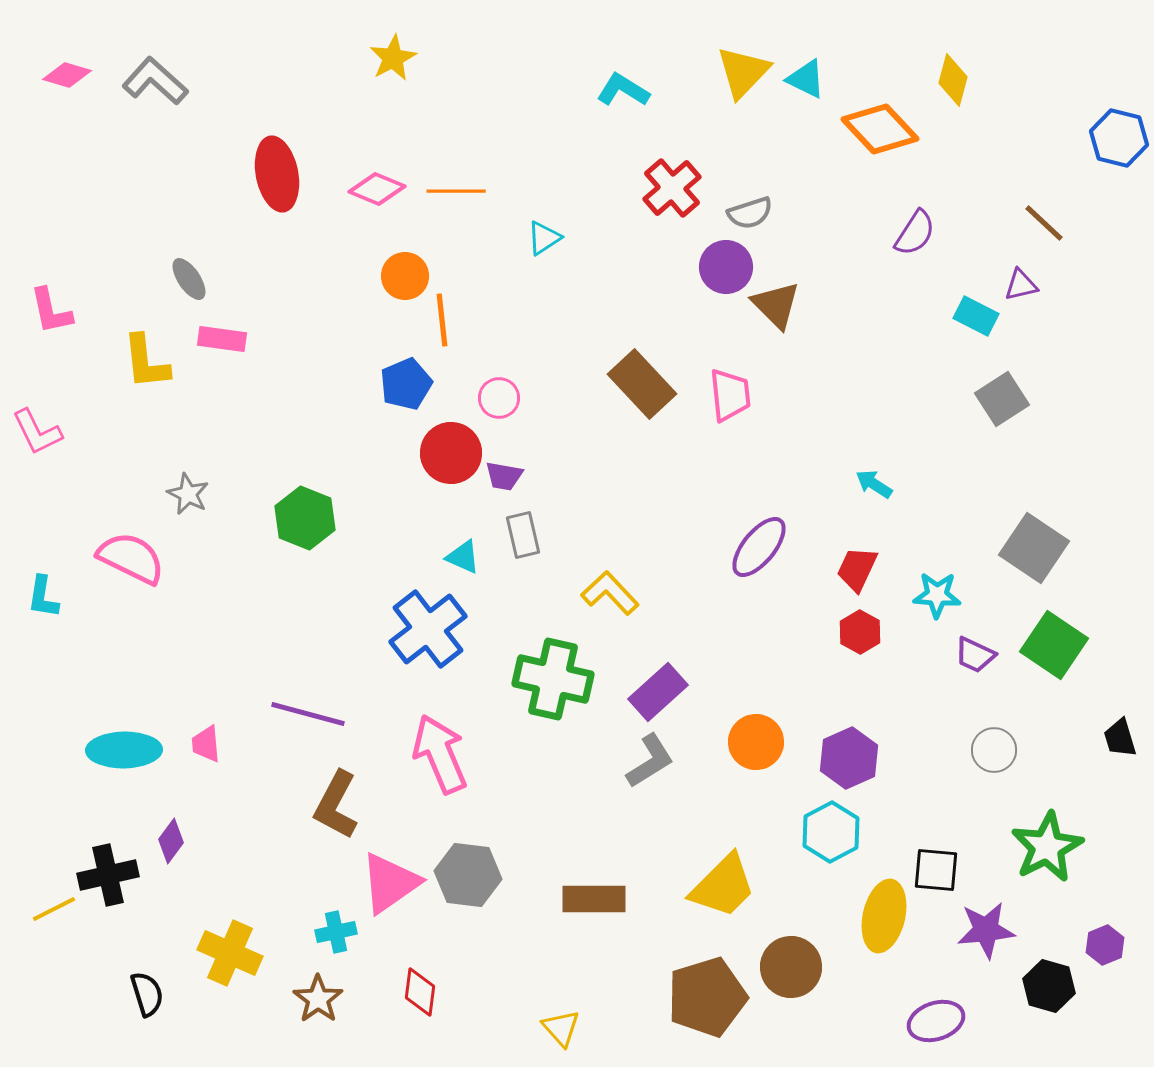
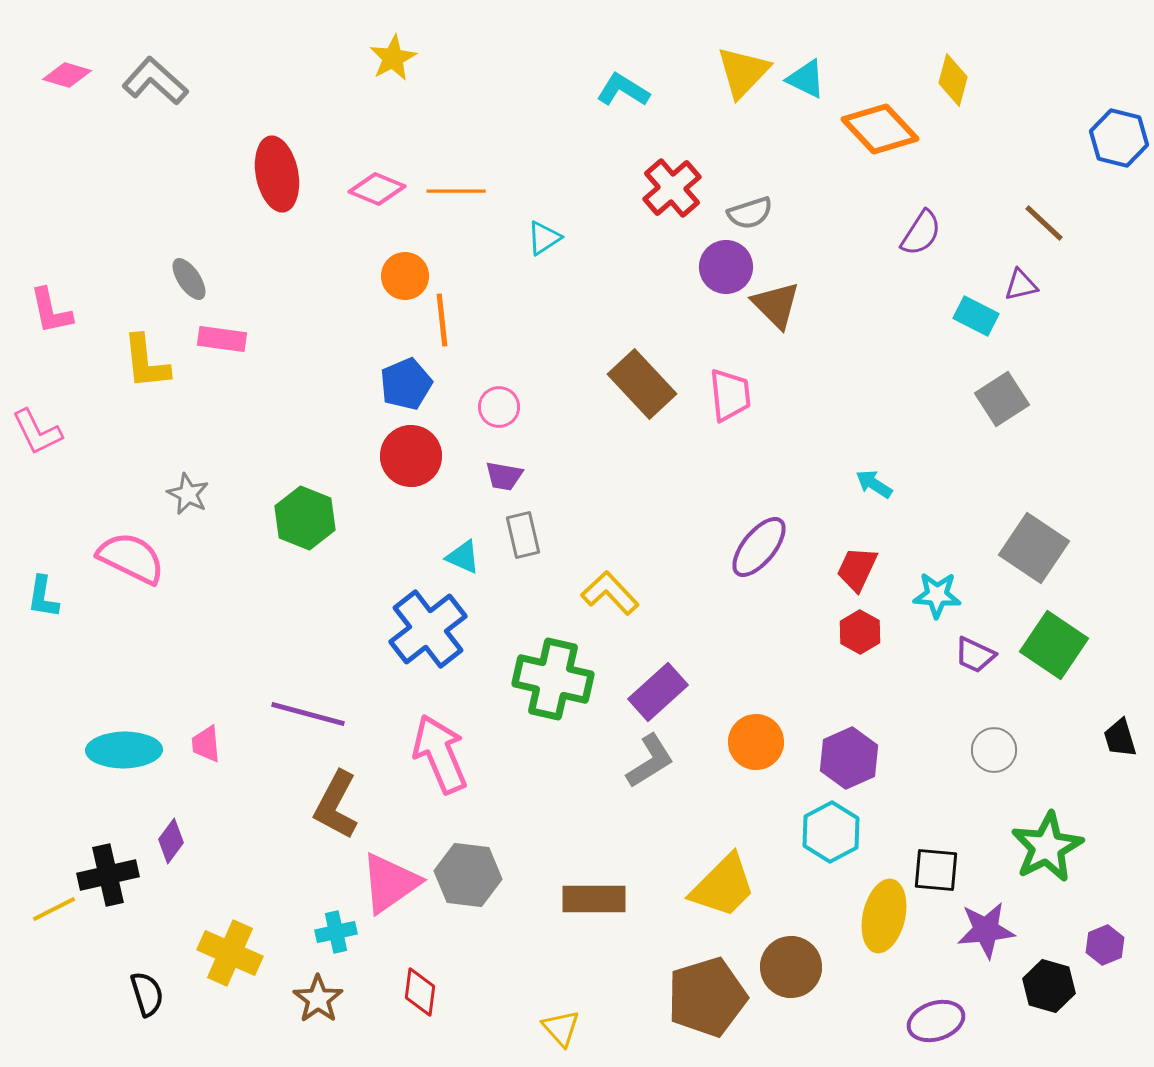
purple semicircle at (915, 233): moved 6 px right
pink circle at (499, 398): moved 9 px down
red circle at (451, 453): moved 40 px left, 3 px down
